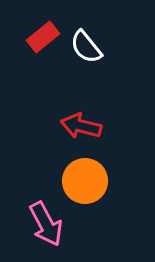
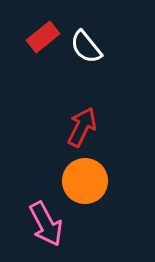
red arrow: moved 1 px right, 1 px down; rotated 102 degrees clockwise
